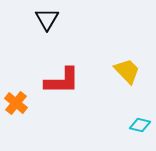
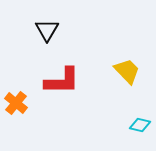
black triangle: moved 11 px down
